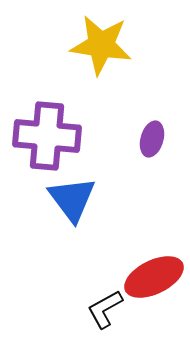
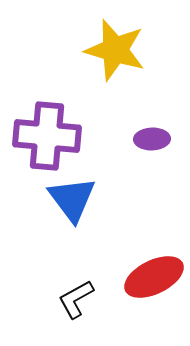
yellow star: moved 14 px right, 5 px down; rotated 8 degrees clockwise
purple ellipse: rotated 72 degrees clockwise
black L-shape: moved 29 px left, 10 px up
